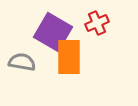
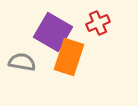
red cross: moved 1 px right
orange rectangle: rotated 18 degrees clockwise
